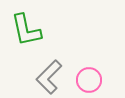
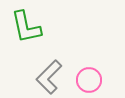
green L-shape: moved 3 px up
